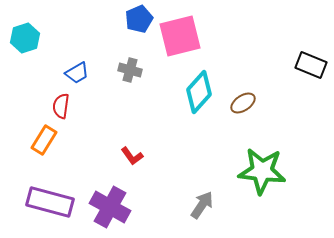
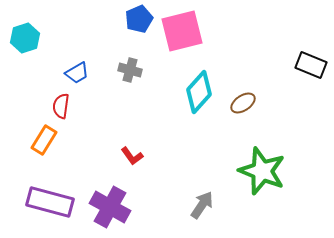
pink square: moved 2 px right, 5 px up
green star: rotated 15 degrees clockwise
